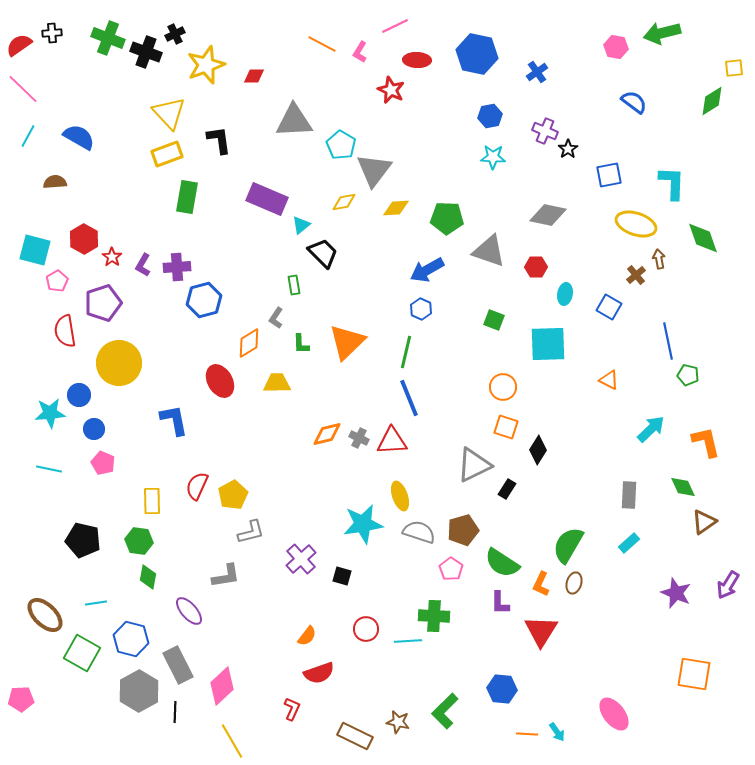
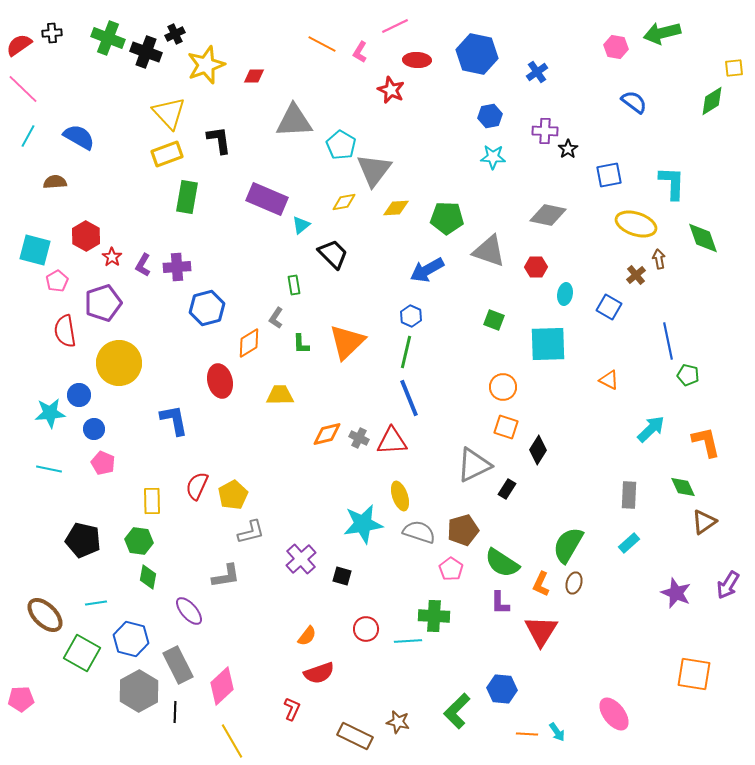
purple cross at (545, 131): rotated 20 degrees counterclockwise
red hexagon at (84, 239): moved 2 px right, 3 px up
black trapezoid at (323, 253): moved 10 px right, 1 px down
blue hexagon at (204, 300): moved 3 px right, 8 px down
blue hexagon at (421, 309): moved 10 px left, 7 px down
red ellipse at (220, 381): rotated 16 degrees clockwise
yellow trapezoid at (277, 383): moved 3 px right, 12 px down
green L-shape at (445, 711): moved 12 px right
